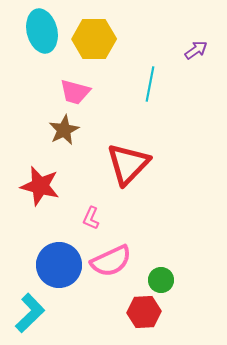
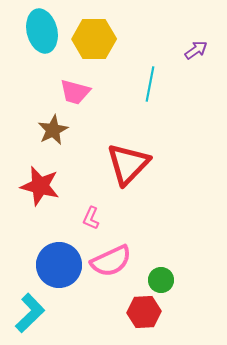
brown star: moved 11 px left
